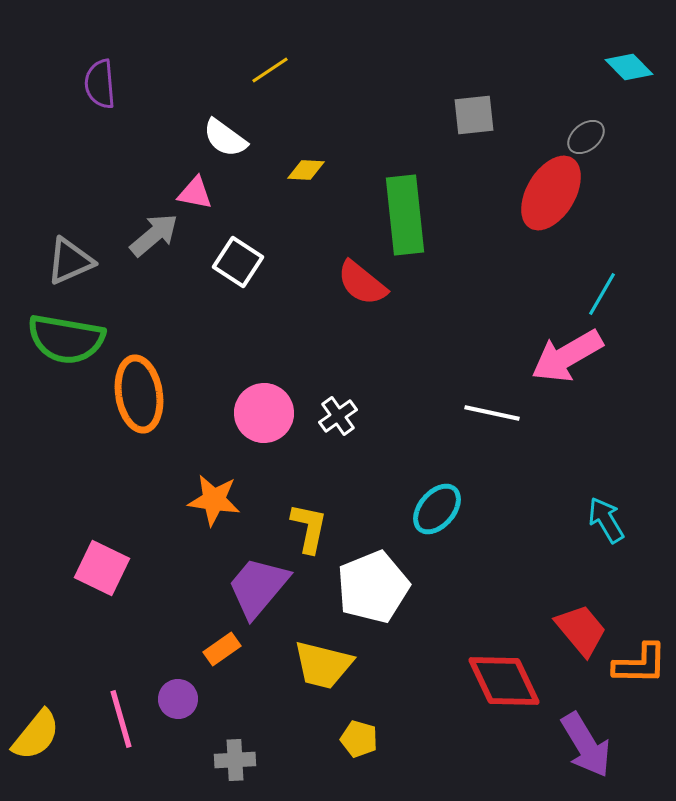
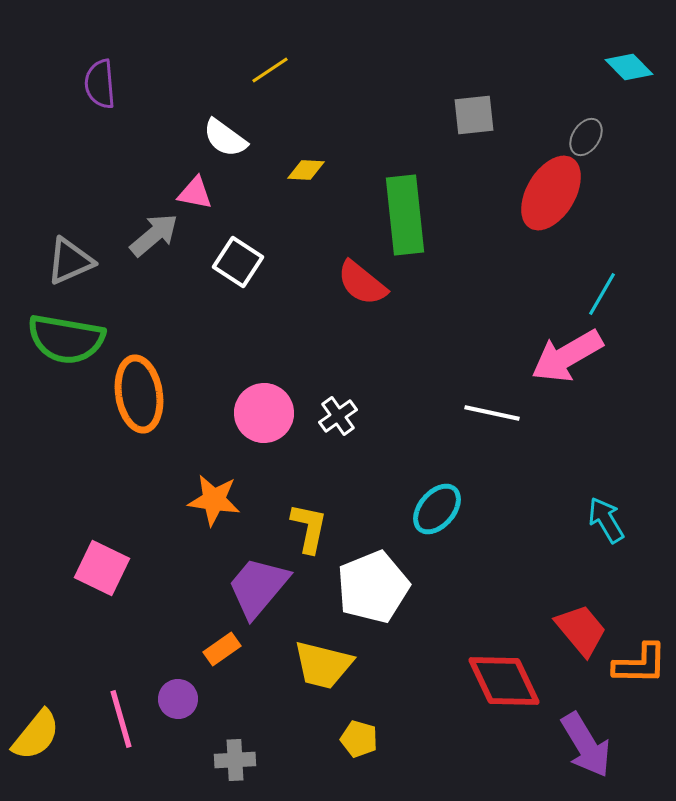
gray ellipse: rotated 18 degrees counterclockwise
